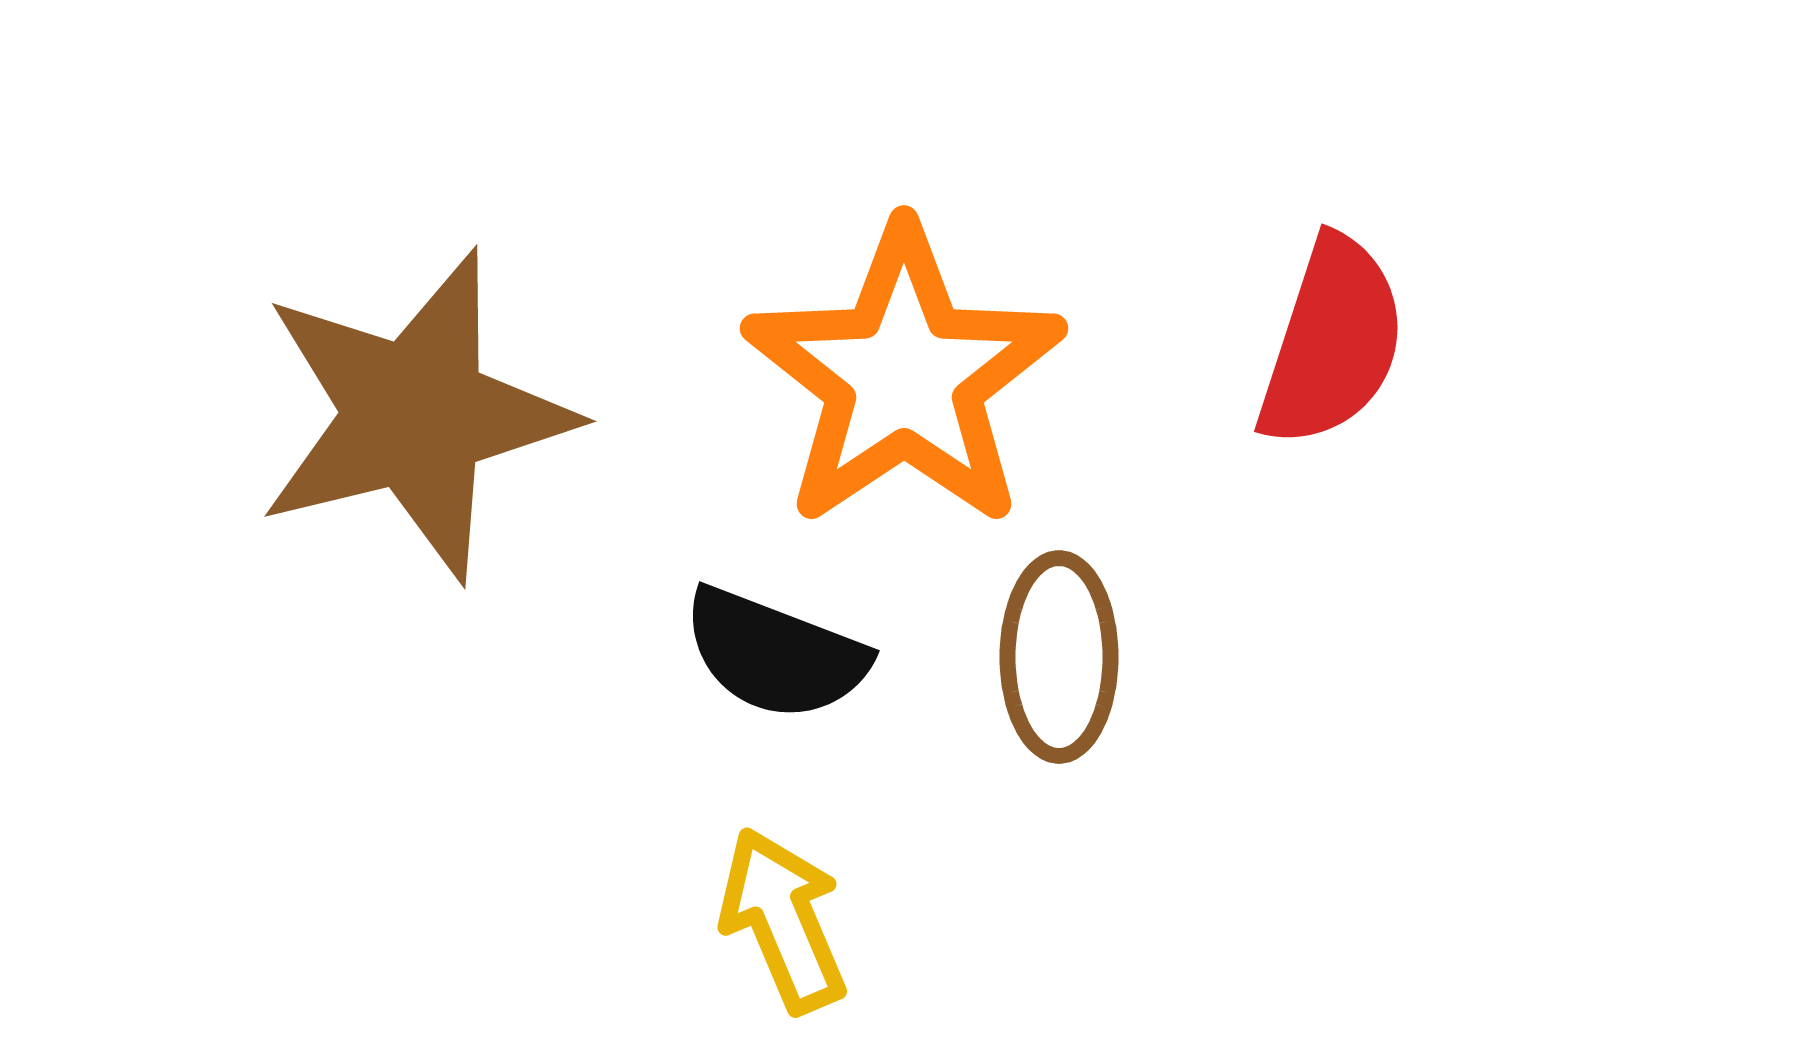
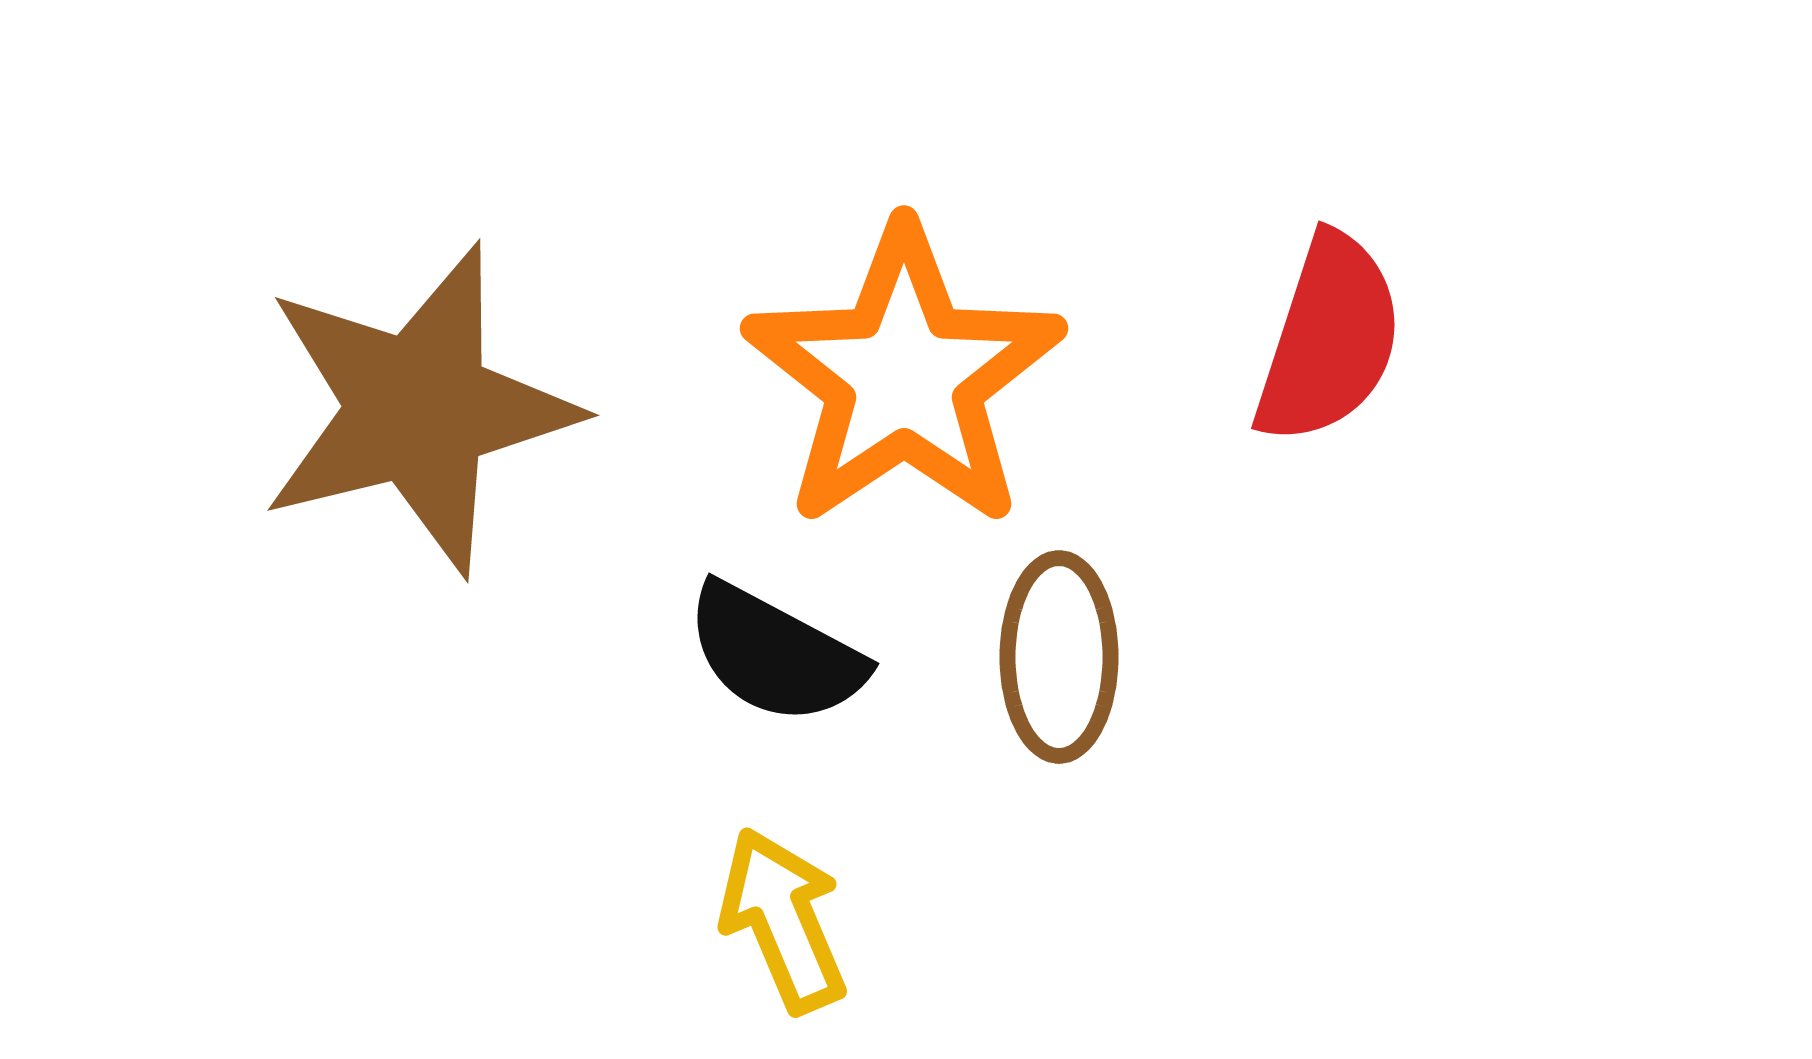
red semicircle: moved 3 px left, 3 px up
brown star: moved 3 px right, 6 px up
black semicircle: rotated 7 degrees clockwise
